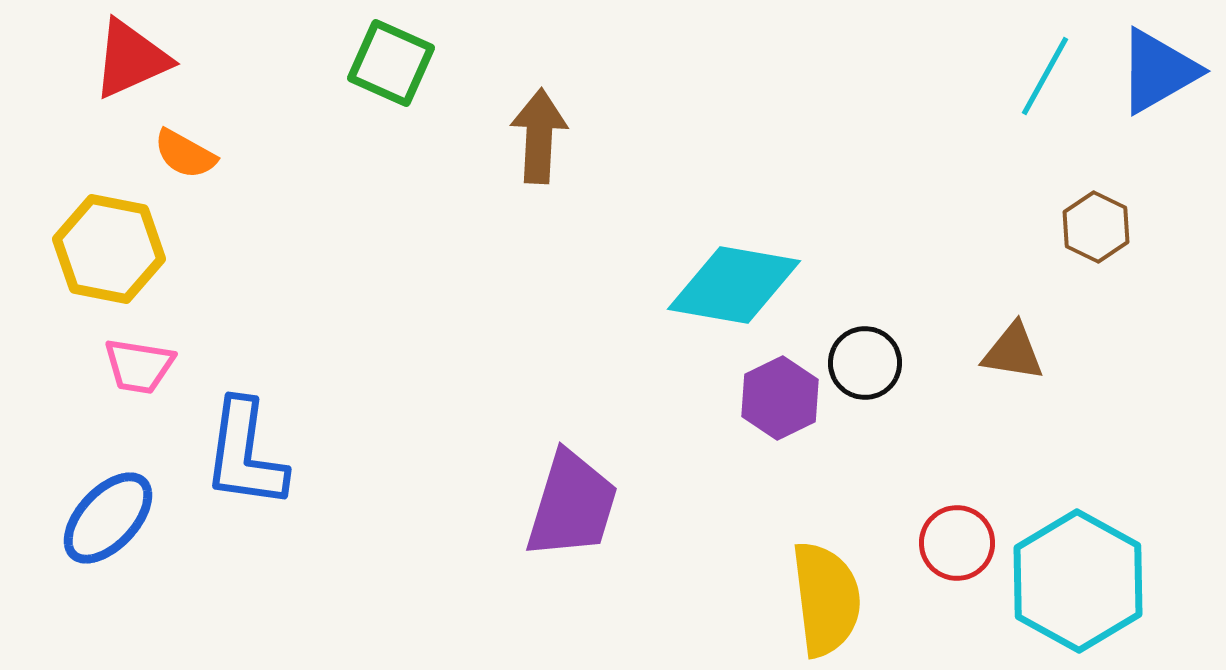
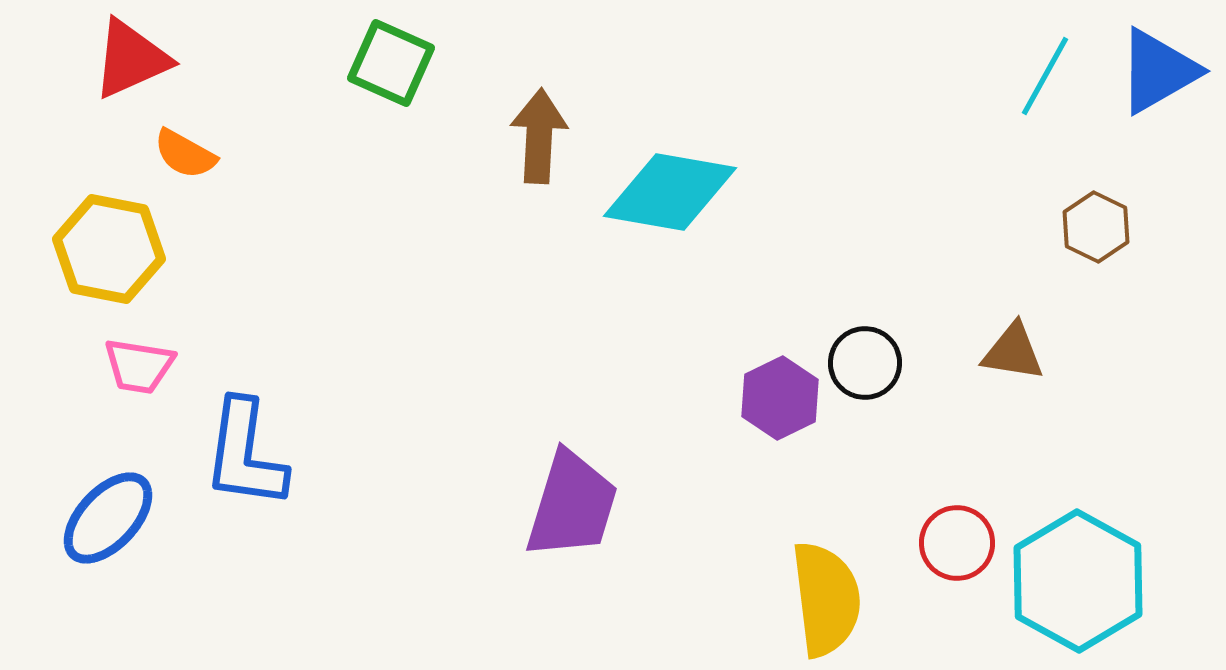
cyan diamond: moved 64 px left, 93 px up
